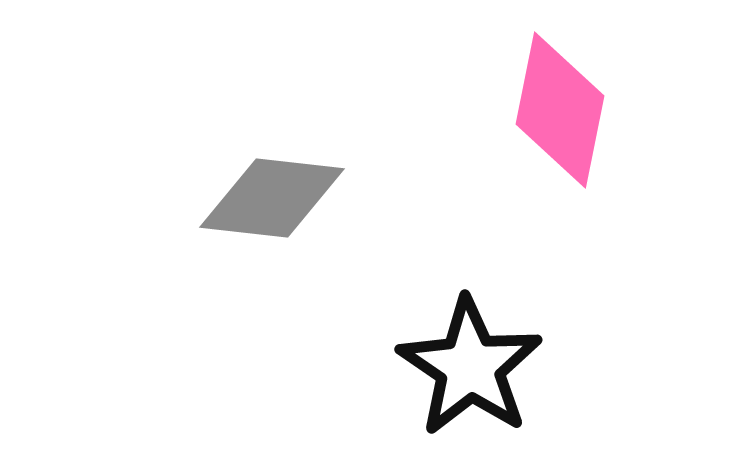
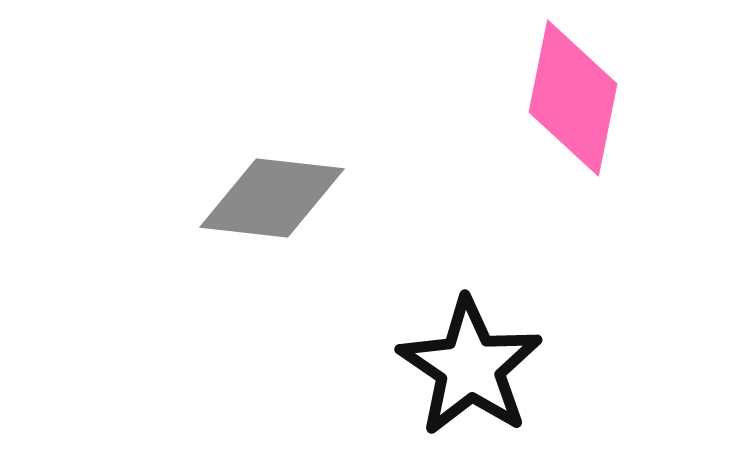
pink diamond: moved 13 px right, 12 px up
